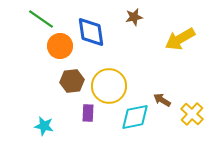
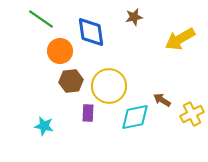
orange circle: moved 5 px down
brown hexagon: moved 1 px left
yellow cross: rotated 20 degrees clockwise
